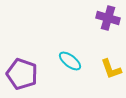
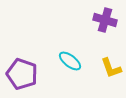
purple cross: moved 3 px left, 2 px down
yellow L-shape: moved 1 px up
